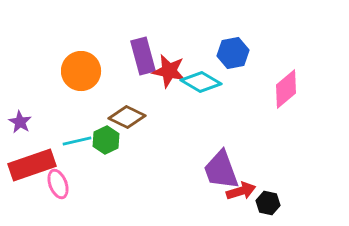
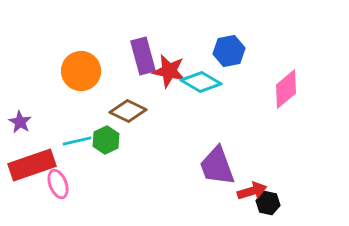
blue hexagon: moved 4 px left, 2 px up
brown diamond: moved 1 px right, 6 px up
purple trapezoid: moved 4 px left, 4 px up
red arrow: moved 11 px right
